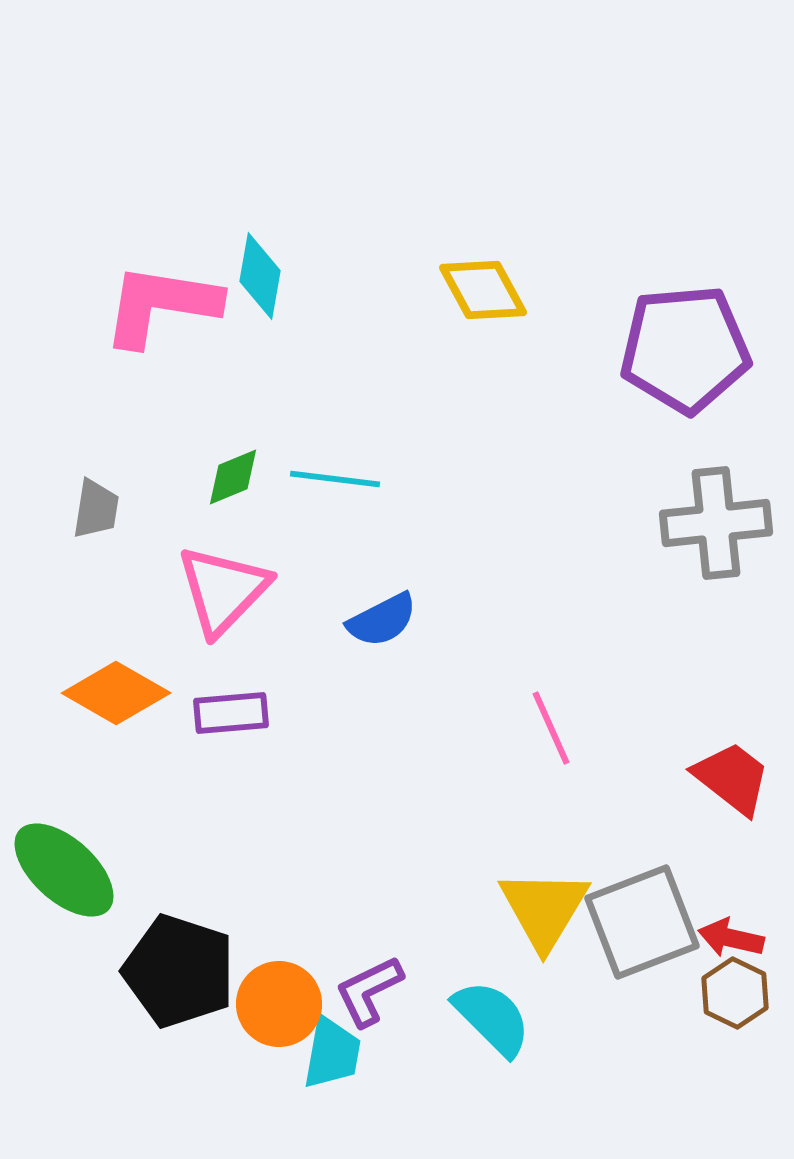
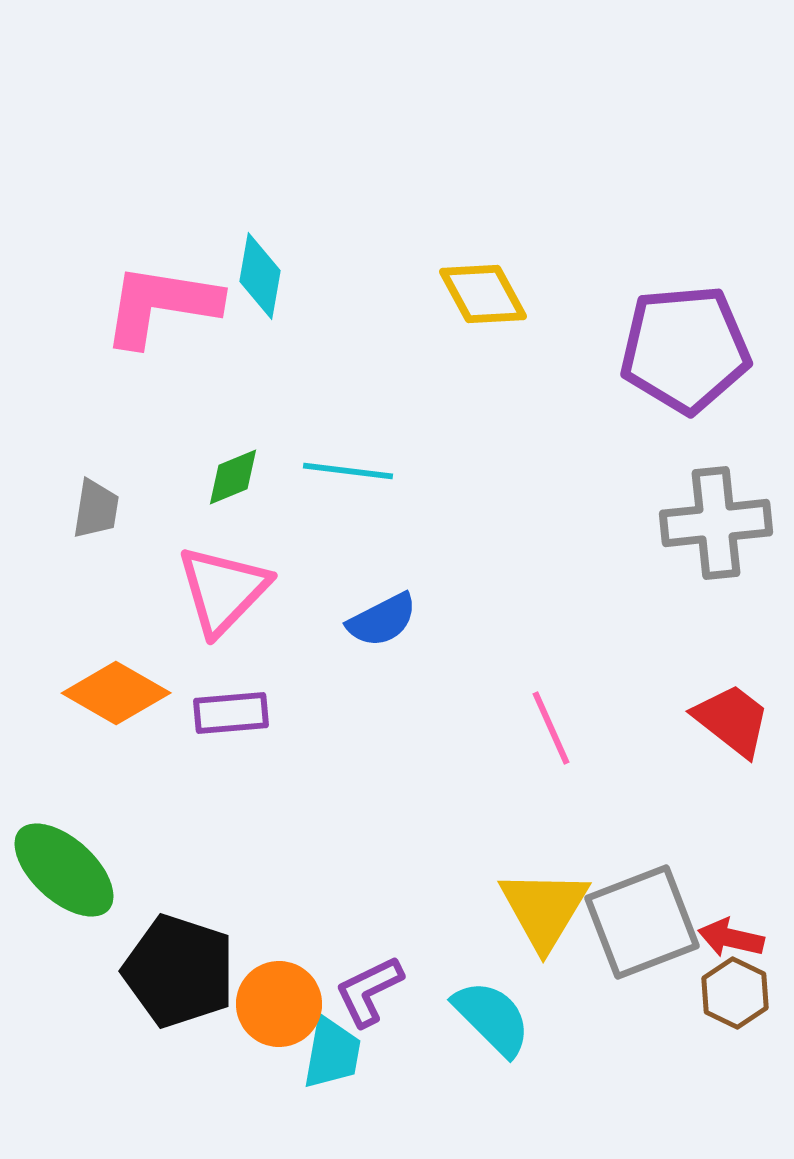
yellow diamond: moved 4 px down
cyan line: moved 13 px right, 8 px up
red trapezoid: moved 58 px up
